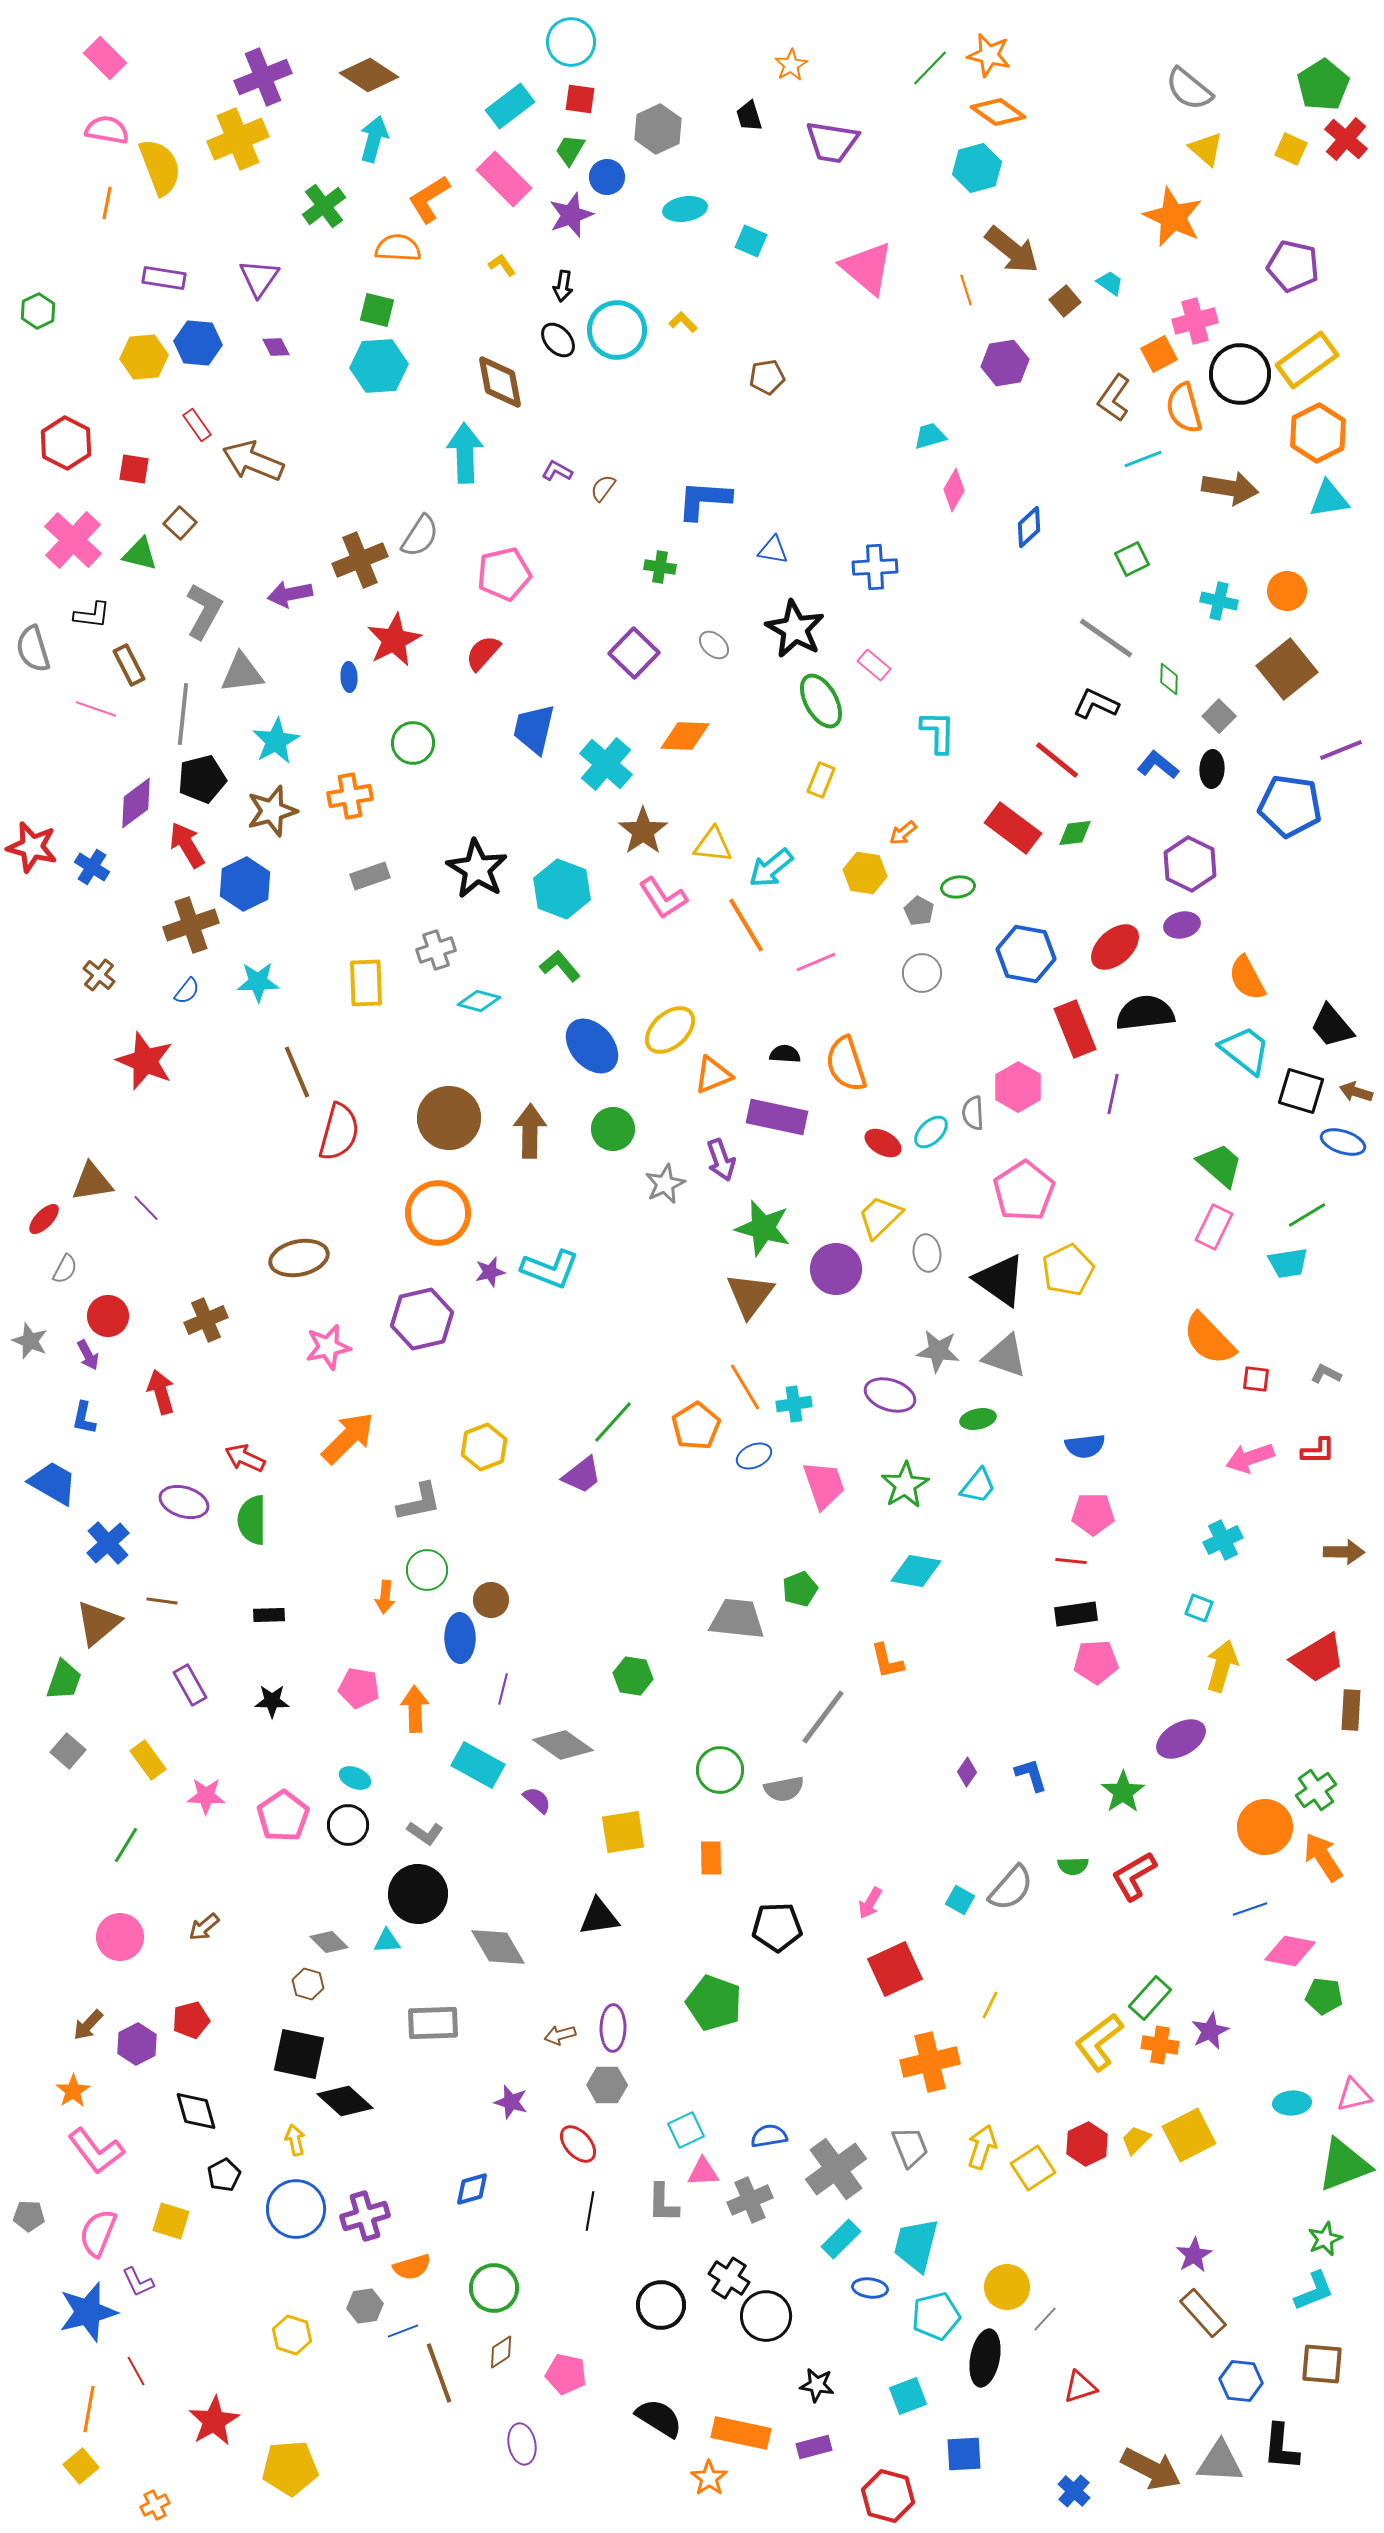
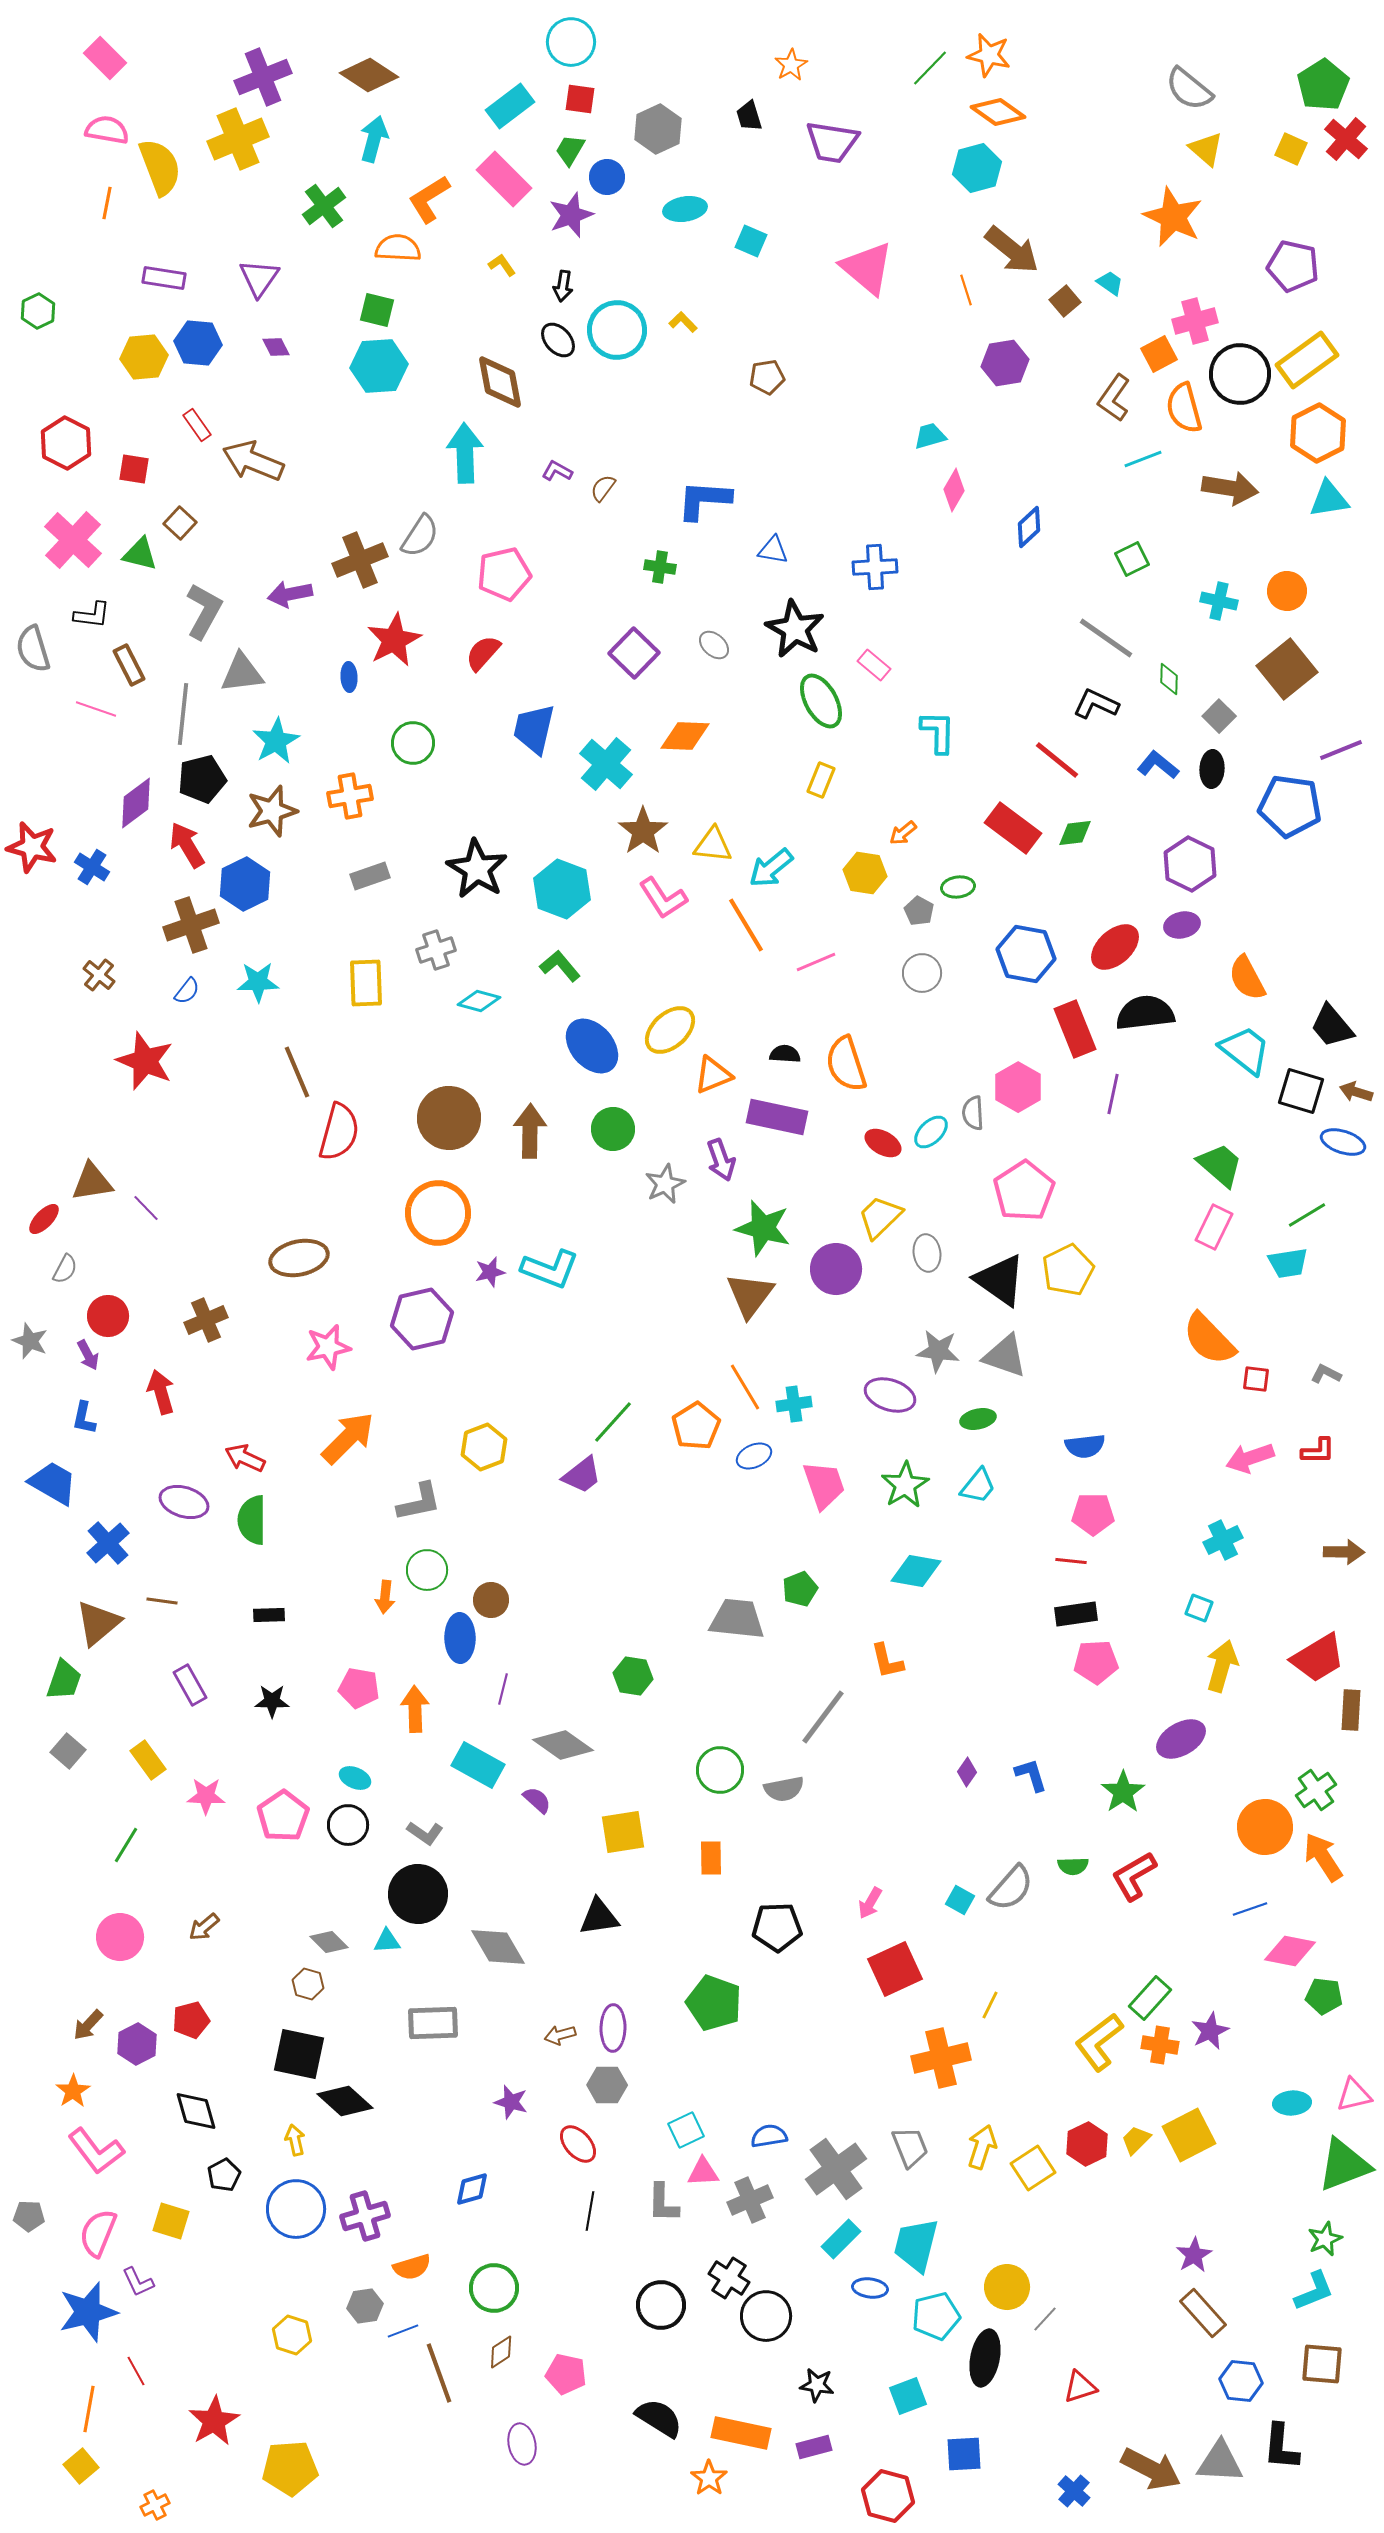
orange cross at (930, 2062): moved 11 px right, 4 px up
